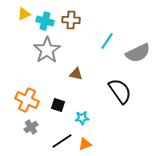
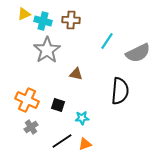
cyan cross: moved 2 px left
black semicircle: rotated 40 degrees clockwise
